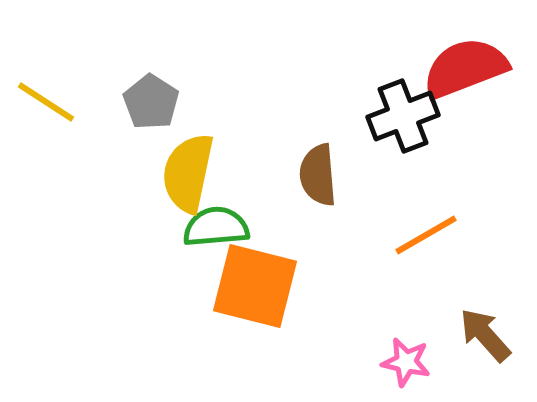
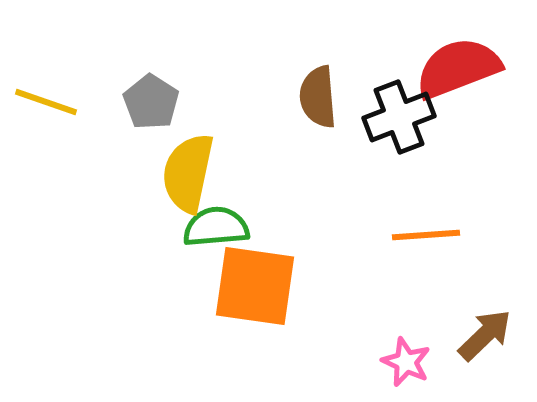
red semicircle: moved 7 px left
yellow line: rotated 14 degrees counterclockwise
black cross: moved 4 px left, 1 px down
brown semicircle: moved 78 px up
orange line: rotated 26 degrees clockwise
orange square: rotated 6 degrees counterclockwise
brown arrow: rotated 88 degrees clockwise
pink star: rotated 12 degrees clockwise
